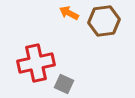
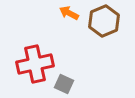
brown hexagon: rotated 16 degrees counterclockwise
red cross: moved 1 px left, 1 px down
